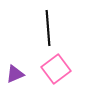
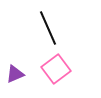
black line: rotated 20 degrees counterclockwise
